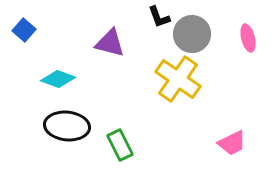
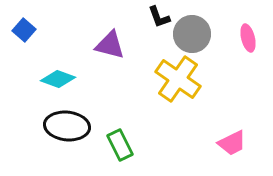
purple triangle: moved 2 px down
